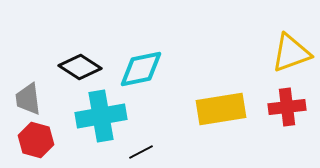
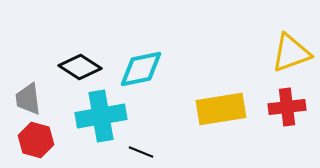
black line: rotated 50 degrees clockwise
